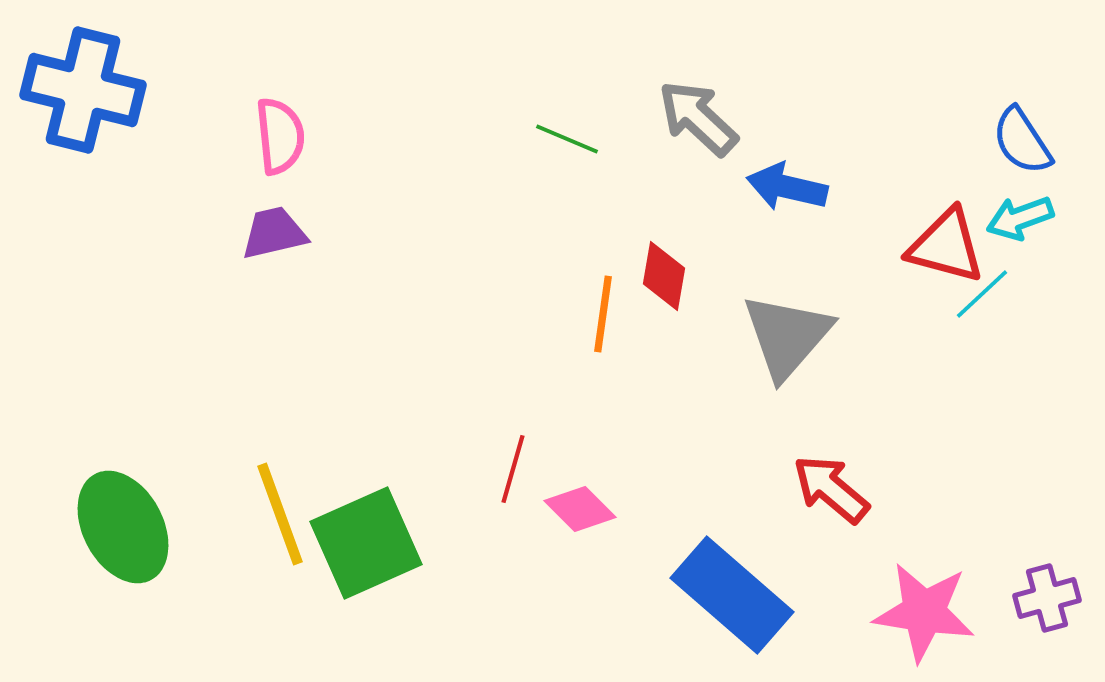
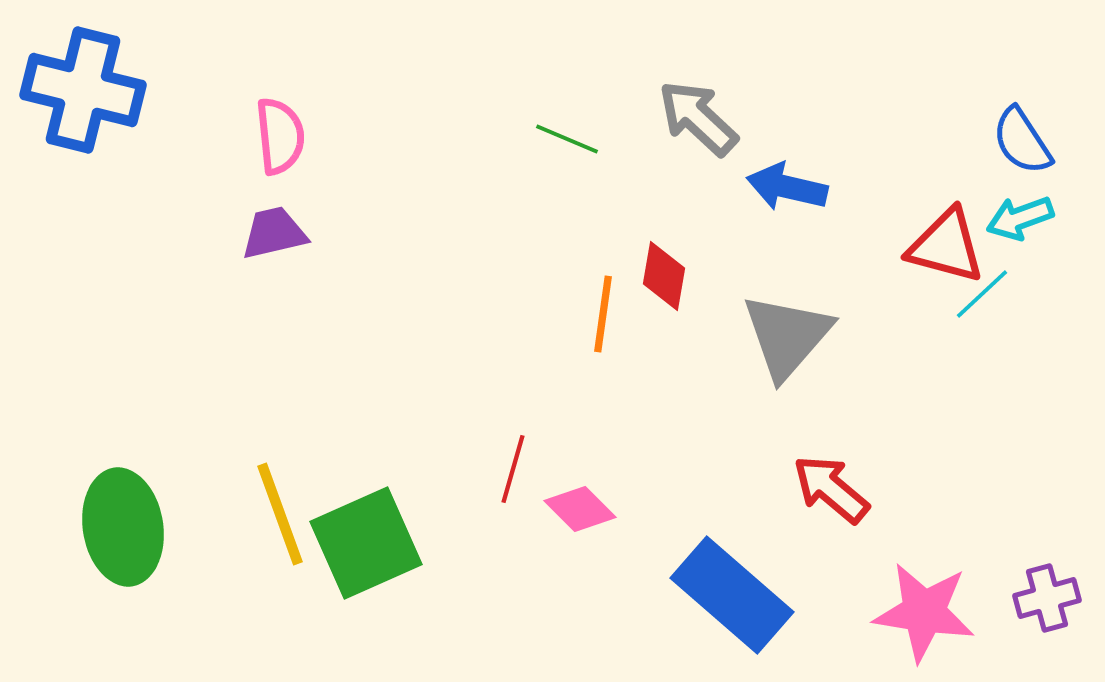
green ellipse: rotated 19 degrees clockwise
